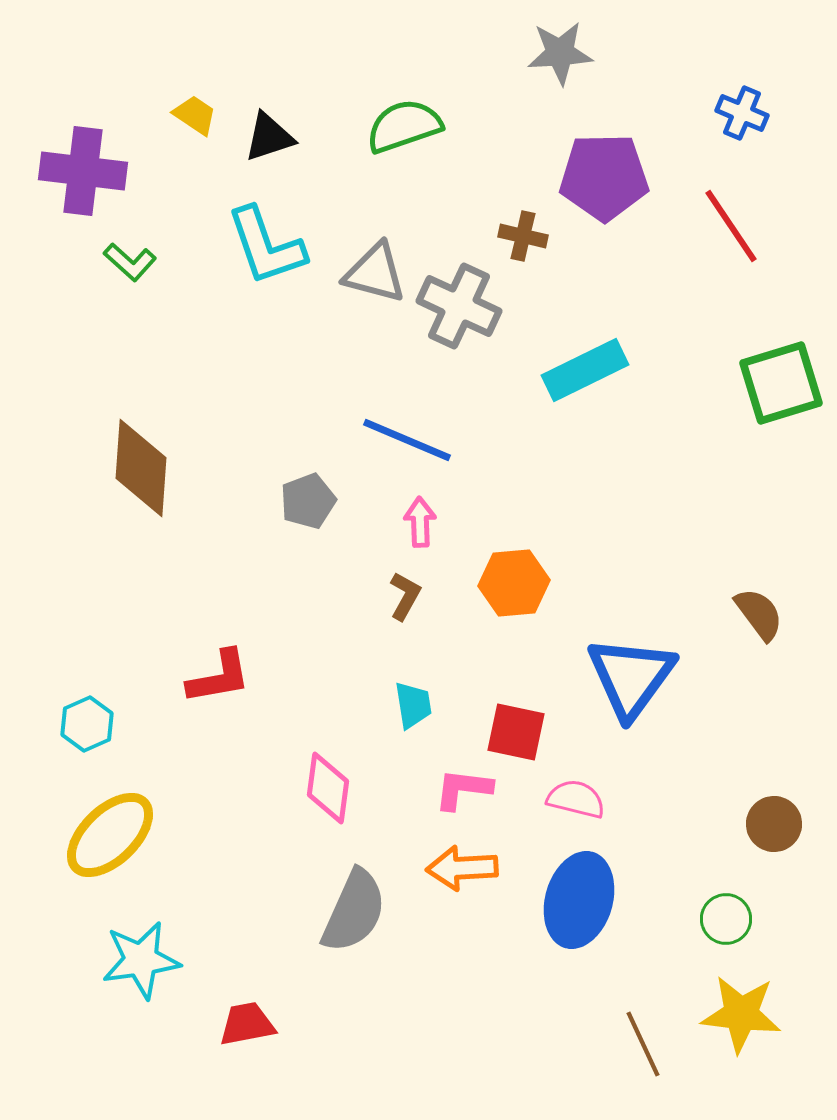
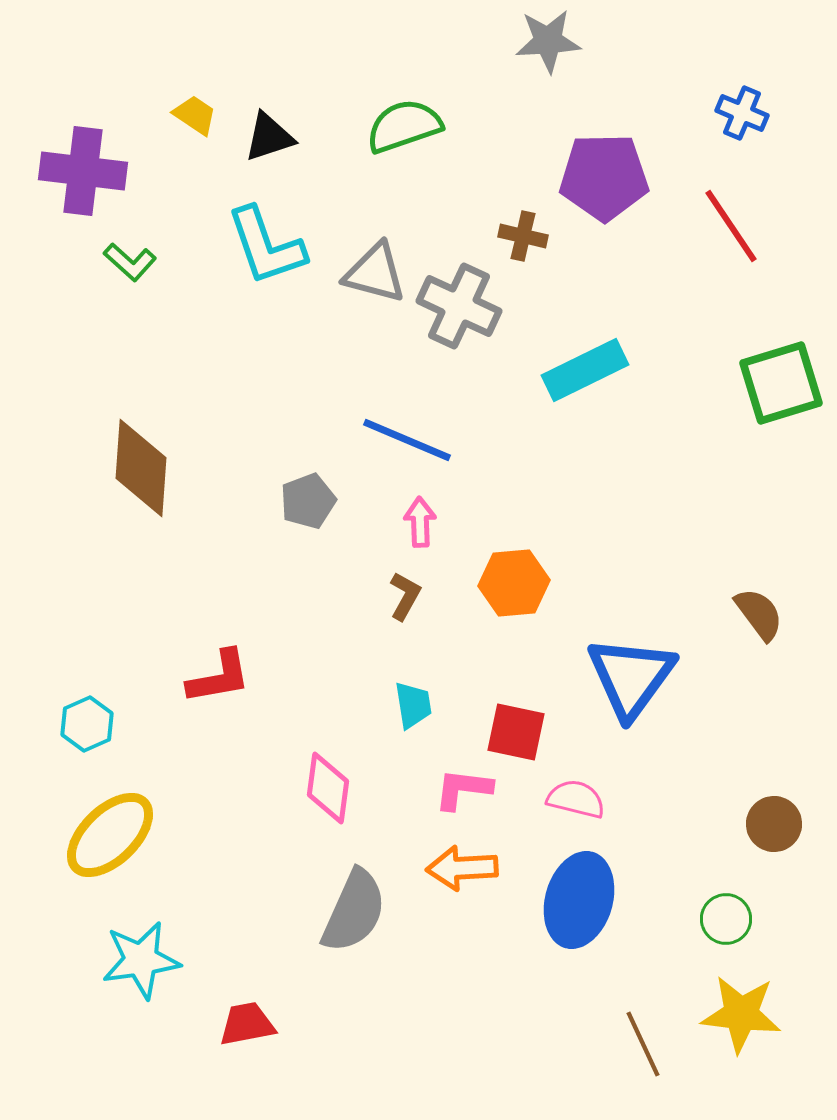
gray star: moved 12 px left, 12 px up
